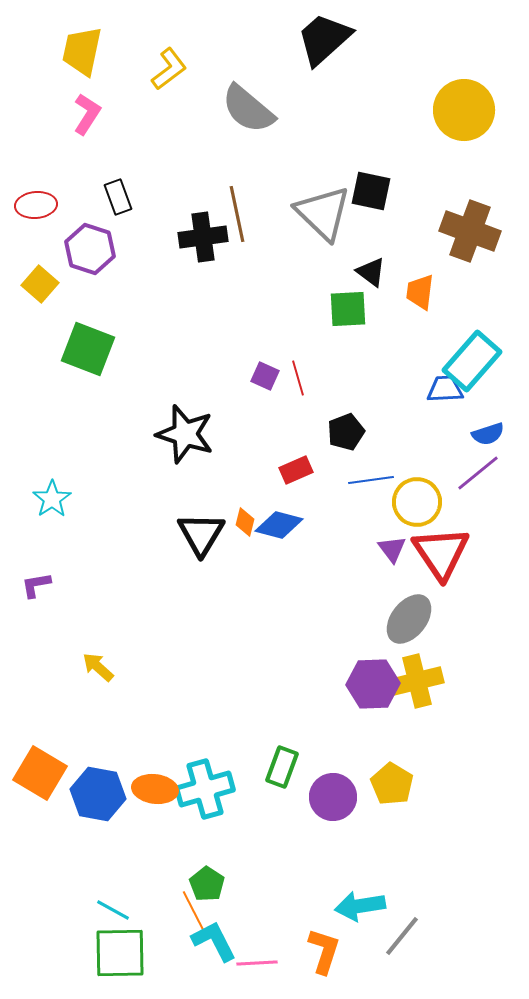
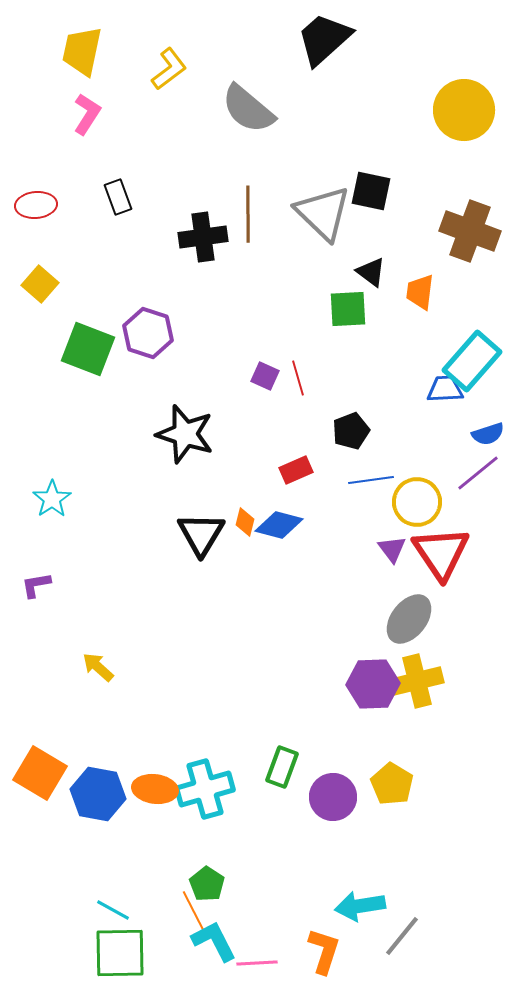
brown line at (237, 214): moved 11 px right; rotated 12 degrees clockwise
purple hexagon at (90, 249): moved 58 px right, 84 px down
black pentagon at (346, 432): moved 5 px right, 1 px up
